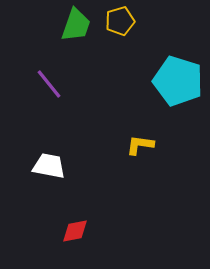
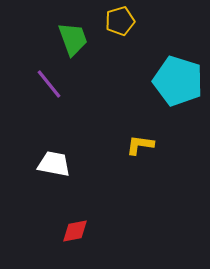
green trapezoid: moved 3 px left, 14 px down; rotated 39 degrees counterclockwise
white trapezoid: moved 5 px right, 2 px up
